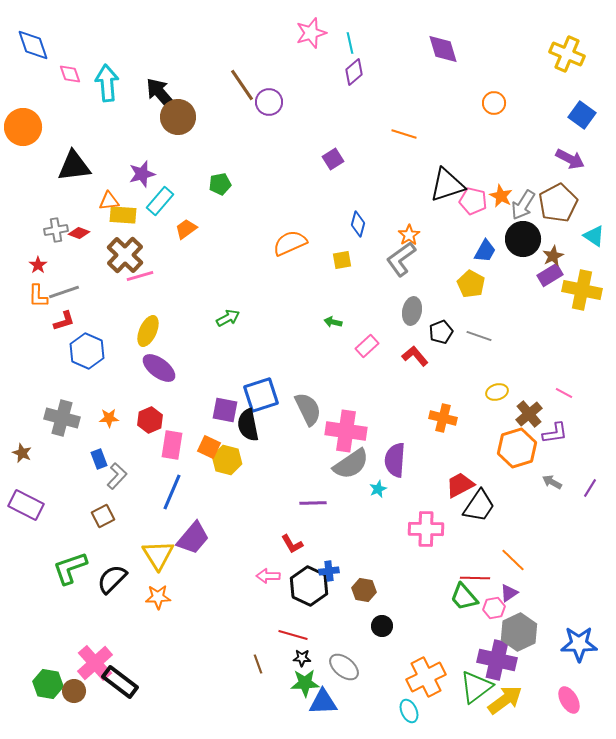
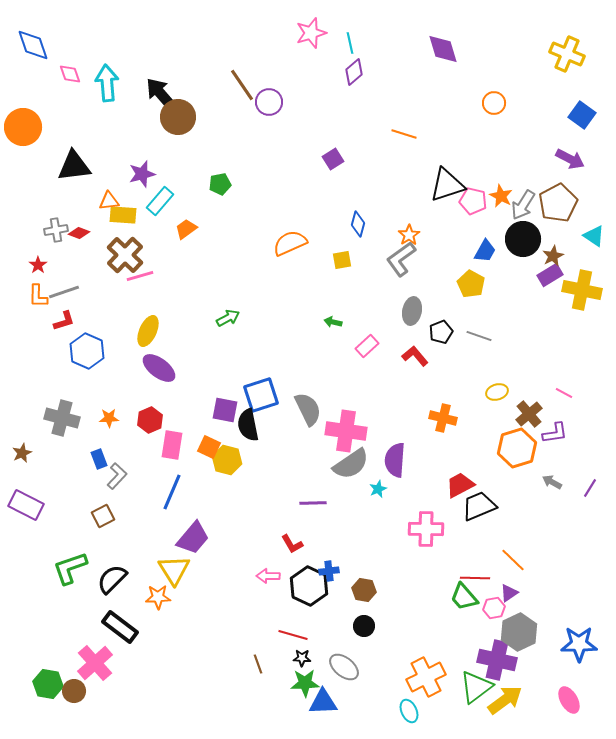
brown star at (22, 453): rotated 24 degrees clockwise
black trapezoid at (479, 506): rotated 147 degrees counterclockwise
yellow triangle at (158, 555): moved 16 px right, 15 px down
black circle at (382, 626): moved 18 px left
black rectangle at (120, 682): moved 55 px up
